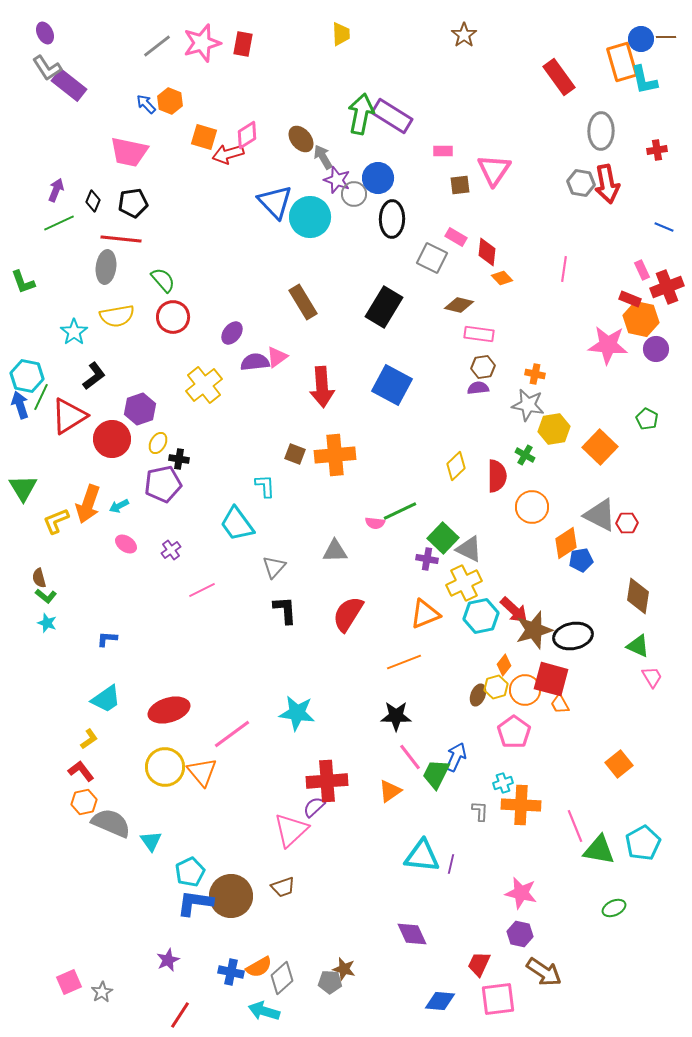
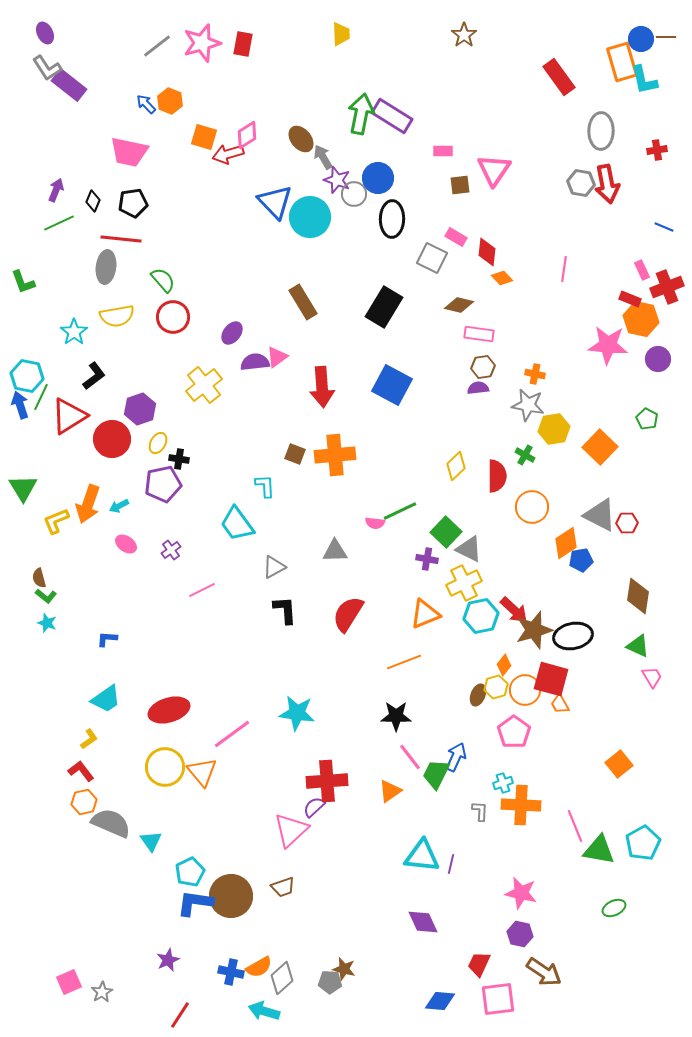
purple circle at (656, 349): moved 2 px right, 10 px down
green square at (443, 538): moved 3 px right, 6 px up
gray triangle at (274, 567): rotated 20 degrees clockwise
purple diamond at (412, 934): moved 11 px right, 12 px up
